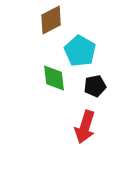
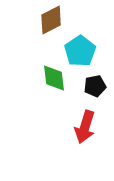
cyan pentagon: rotated 8 degrees clockwise
